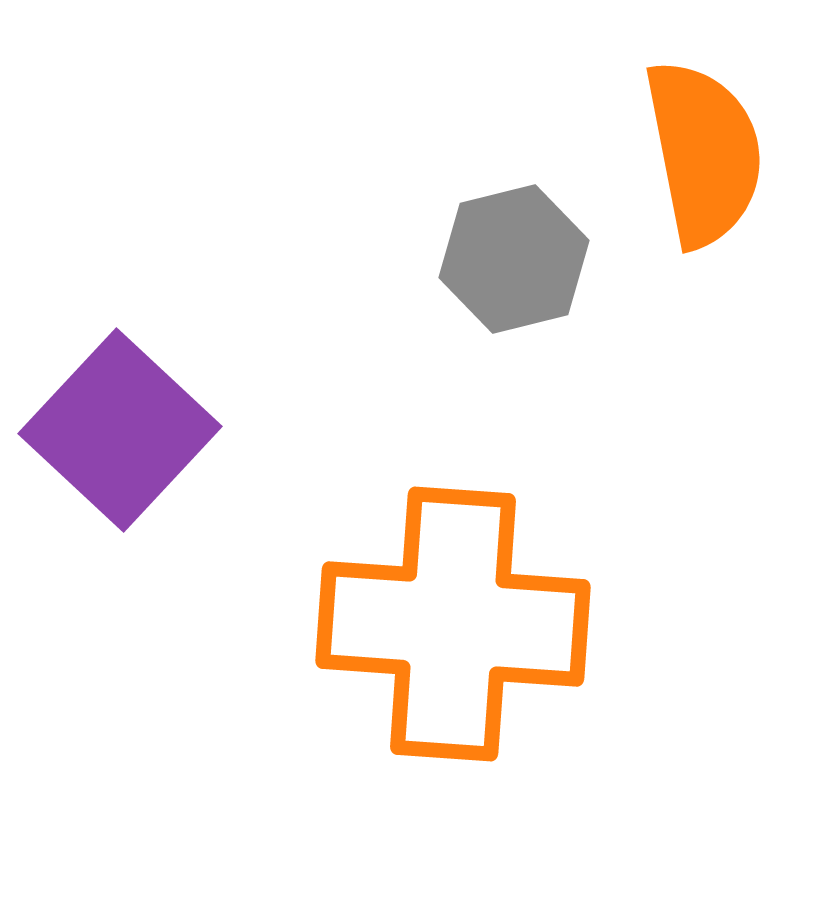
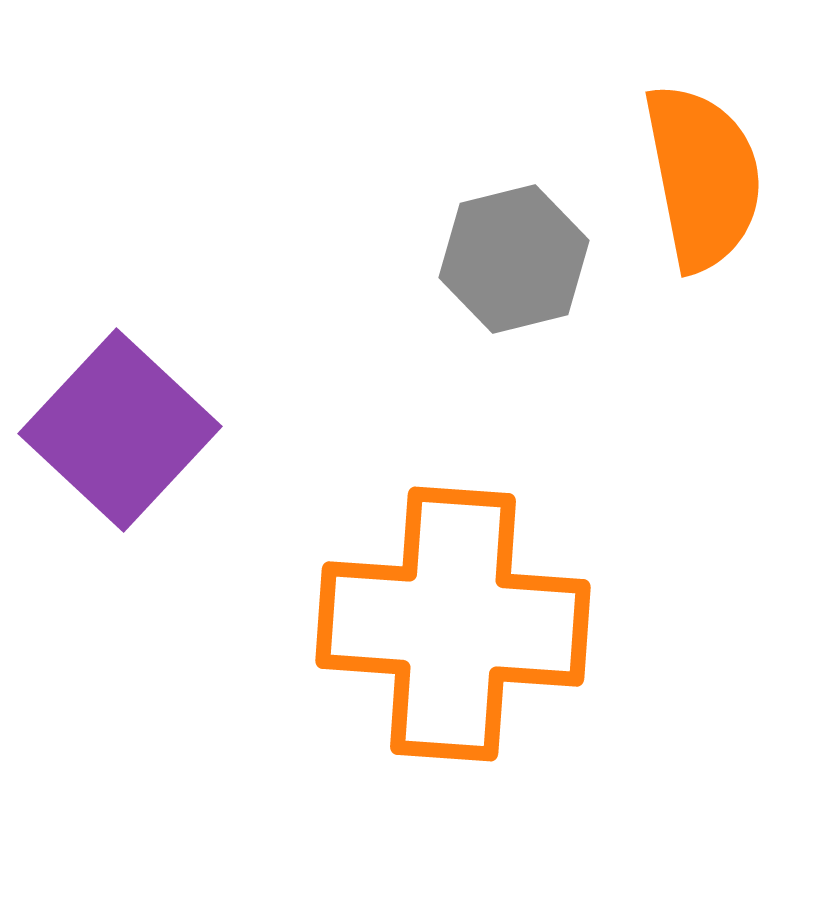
orange semicircle: moved 1 px left, 24 px down
